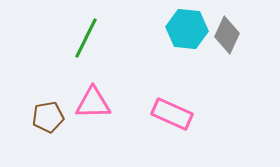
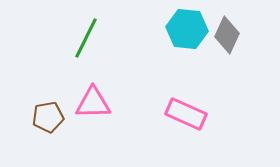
pink rectangle: moved 14 px right
